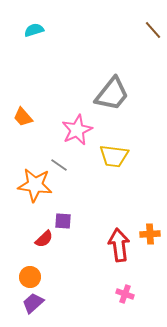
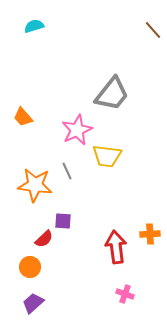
cyan semicircle: moved 4 px up
yellow trapezoid: moved 7 px left
gray line: moved 8 px right, 6 px down; rotated 30 degrees clockwise
red arrow: moved 3 px left, 2 px down
orange circle: moved 10 px up
